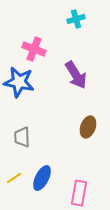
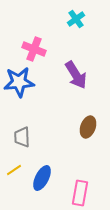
cyan cross: rotated 18 degrees counterclockwise
blue star: rotated 16 degrees counterclockwise
yellow line: moved 8 px up
pink rectangle: moved 1 px right
